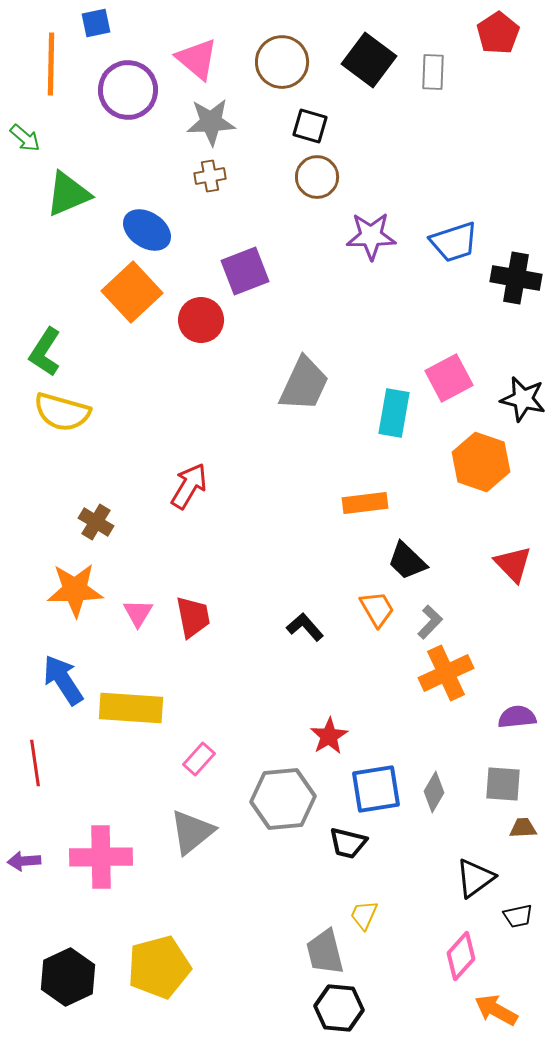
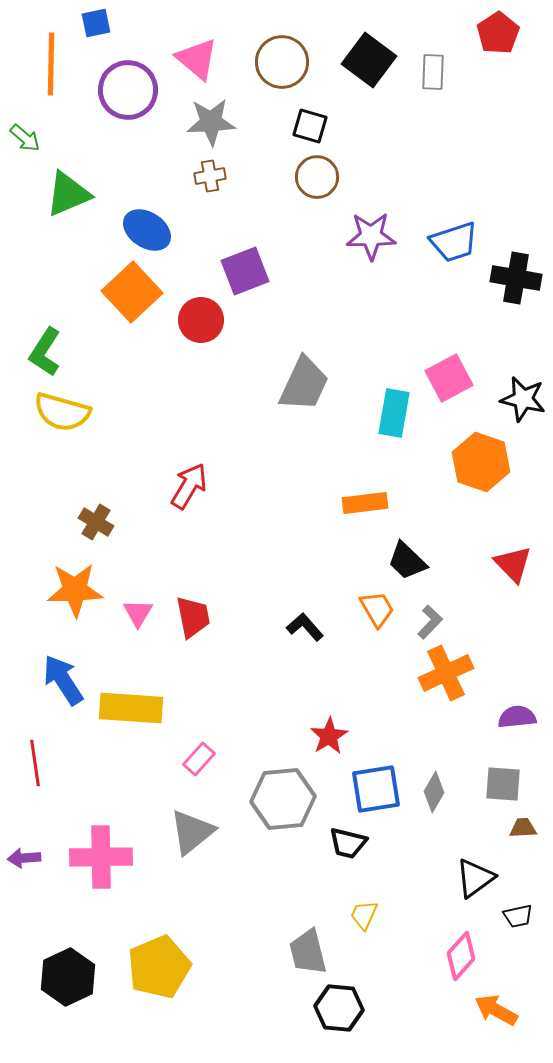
purple arrow at (24, 861): moved 3 px up
gray trapezoid at (325, 952): moved 17 px left
yellow pentagon at (159, 967): rotated 8 degrees counterclockwise
